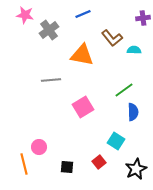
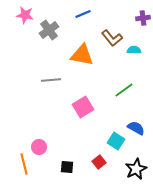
blue semicircle: moved 3 px right, 16 px down; rotated 60 degrees counterclockwise
